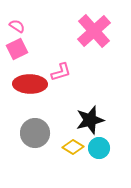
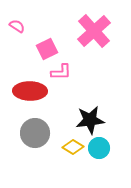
pink square: moved 30 px right
pink L-shape: rotated 15 degrees clockwise
red ellipse: moved 7 px down
black star: rotated 8 degrees clockwise
